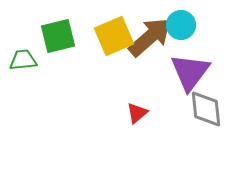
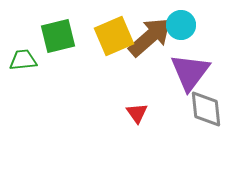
red triangle: rotated 25 degrees counterclockwise
